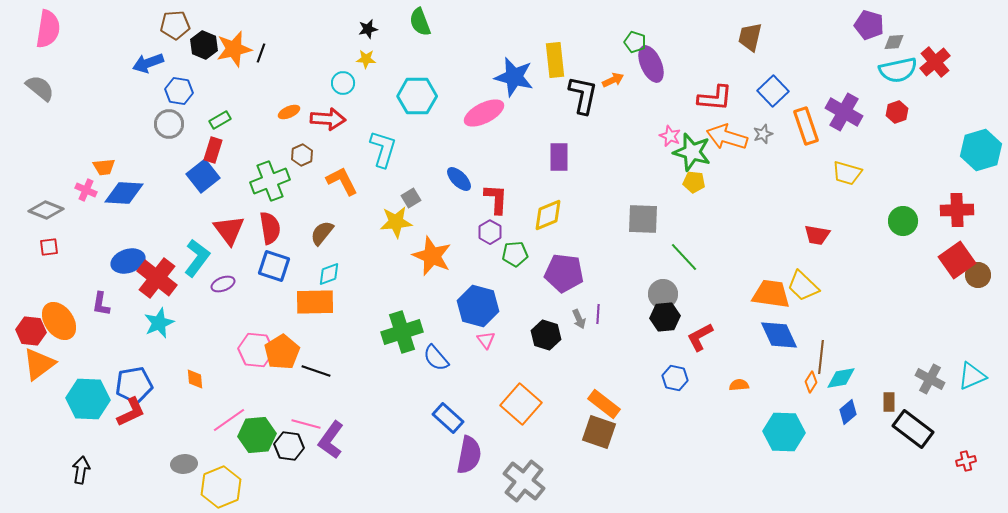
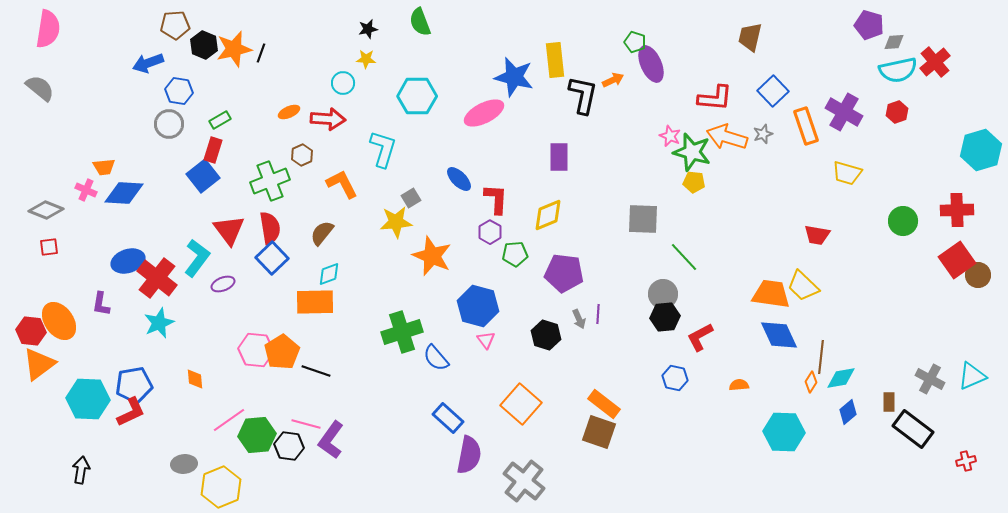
orange L-shape at (342, 181): moved 3 px down
blue square at (274, 266): moved 2 px left, 8 px up; rotated 28 degrees clockwise
